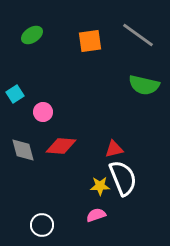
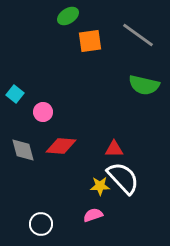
green ellipse: moved 36 px right, 19 px up
cyan square: rotated 18 degrees counterclockwise
red triangle: rotated 12 degrees clockwise
white semicircle: rotated 21 degrees counterclockwise
pink semicircle: moved 3 px left
white circle: moved 1 px left, 1 px up
